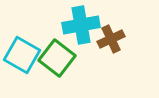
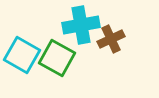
green square: rotated 9 degrees counterclockwise
